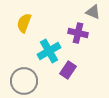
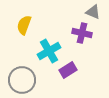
yellow semicircle: moved 2 px down
purple cross: moved 4 px right
purple rectangle: rotated 24 degrees clockwise
gray circle: moved 2 px left, 1 px up
